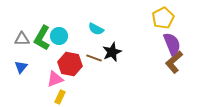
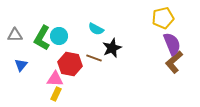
yellow pentagon: rotated 15 degrees clockwise
gray triangle: moved 7 px left, 4 px up
black star: moved 4 px up
blue triangle: moved 2 px up
pink triangle: rotated 24 degrees clockwise
yellow rectangle: moved 4 px left, 3 px up
